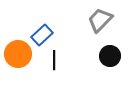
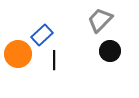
black circle: moved 5 px up
